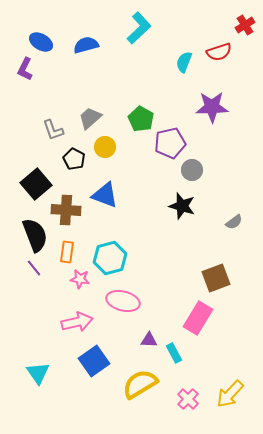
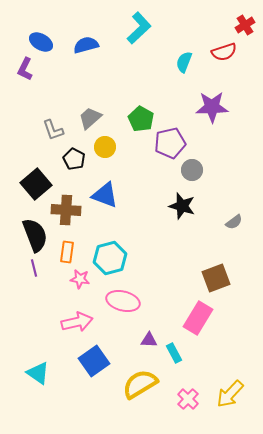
red semicircle: moved 5 px right
purple line: rotated 24 degrees clockwise
cyan triangle: rotated 20 degrees counterclockwise
